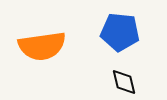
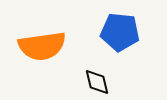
black diamond: moved 27 px left
